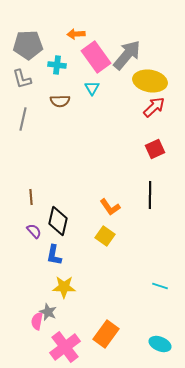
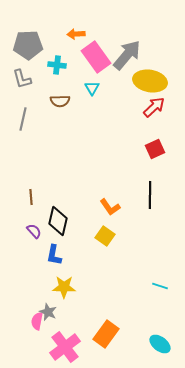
cyan ellipse: rotated 15 degrees clockwise
